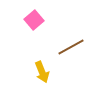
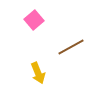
yellow arrow: moved 4 px left, 1 px down
